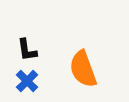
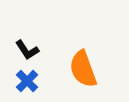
black L-shape: rotated 25 degrees counterclockwise
